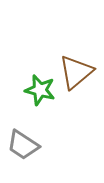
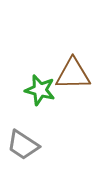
brown triangle: moved 3 px left, 2 px down; rotated 39 degrees clockwise
